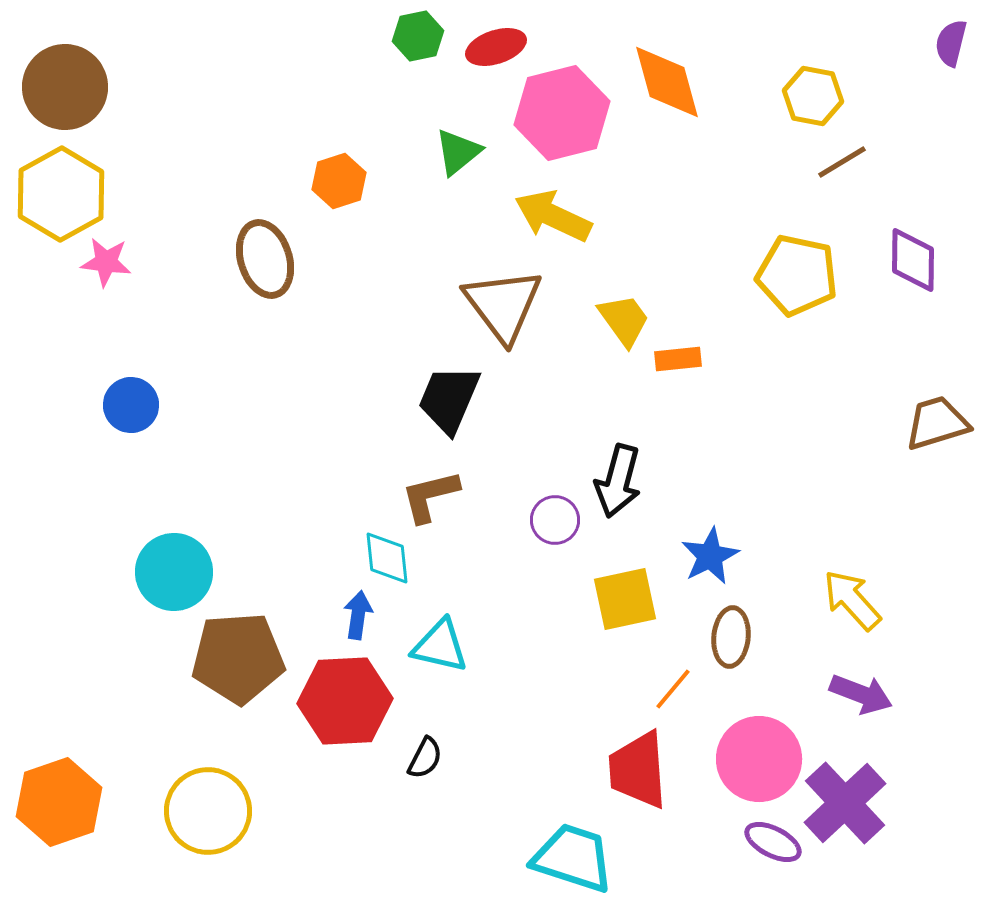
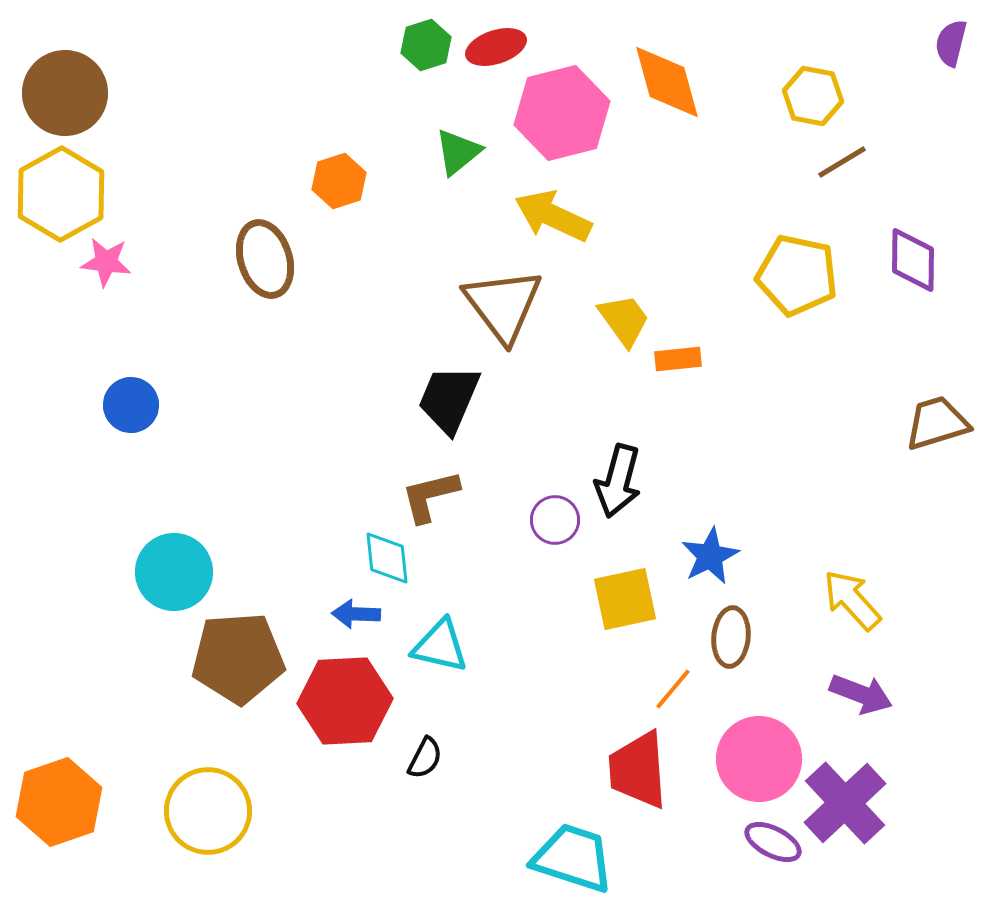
green hexagon at (418, 36): moved 8 px right, 9 px down; rotated 6 degrees counterclockwise
brown circle at (65, 87): moved 6 px down
blue arrow at (358, 615): moved 2 px left, 1 px up; rotated 96 degrees counterclockwise
